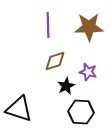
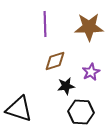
purple line: moved 3 px left, 1 px up
purple star: moved 3 px right; rotated 30 degrees clockwise
black star: rotated 18 degrees clockwise
